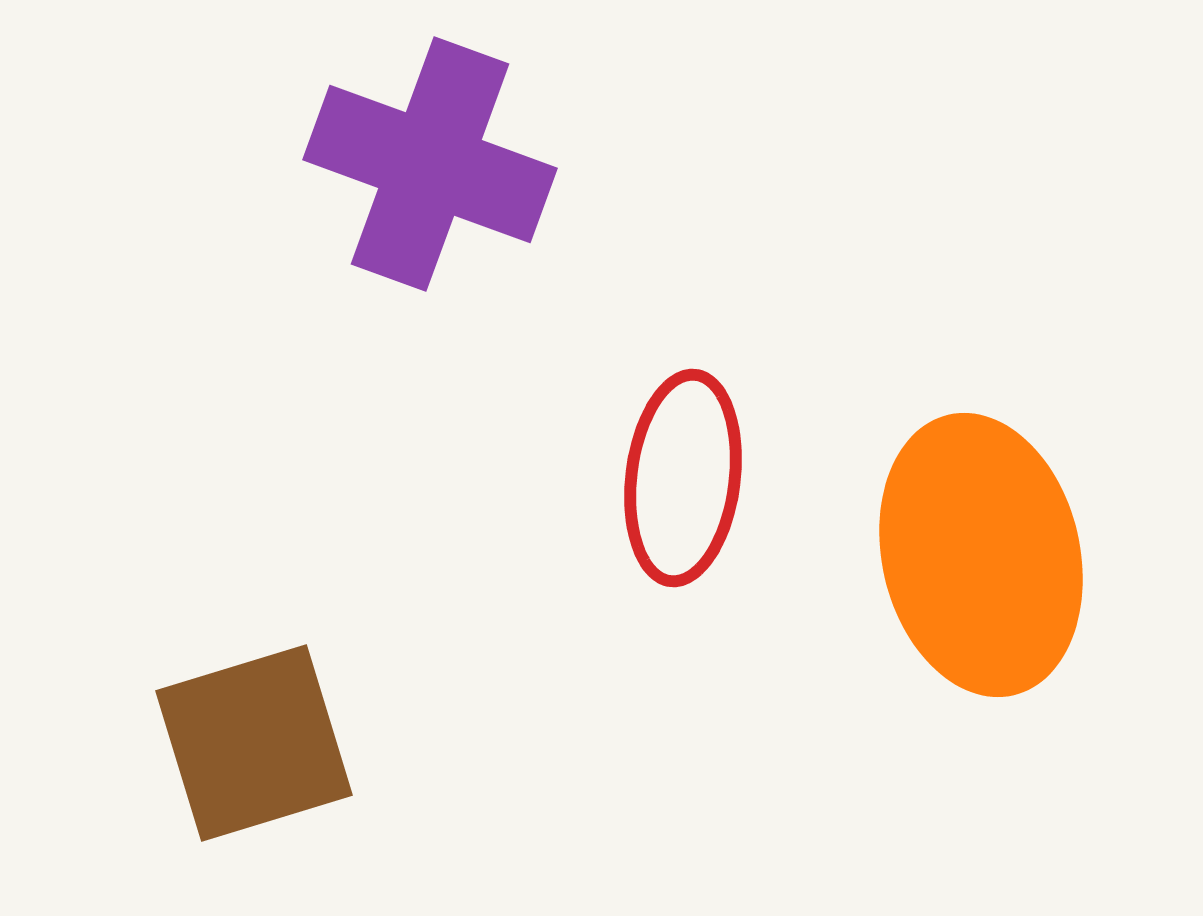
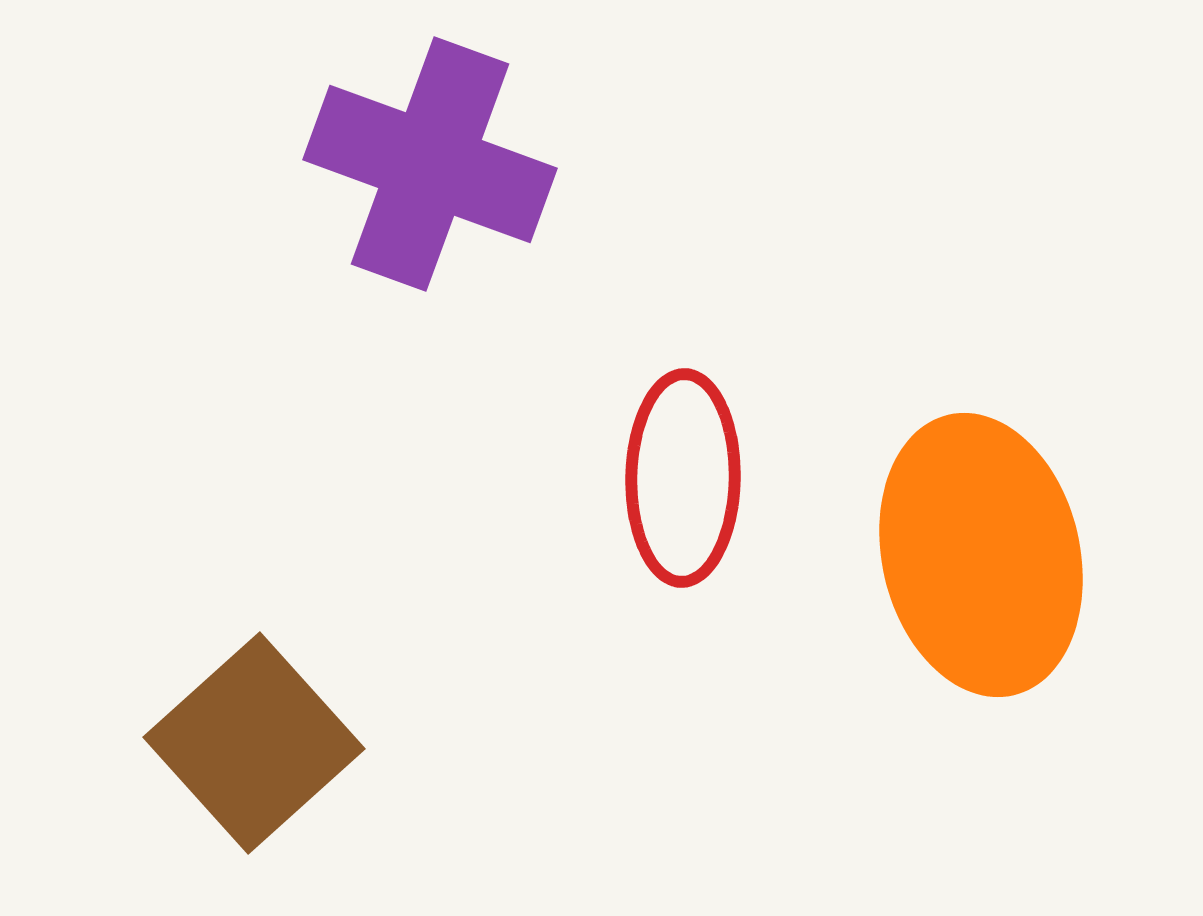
red ellipse: rotated 6 degrees counterclockwise
brown square: rotated 25 degrees counterclockwise
